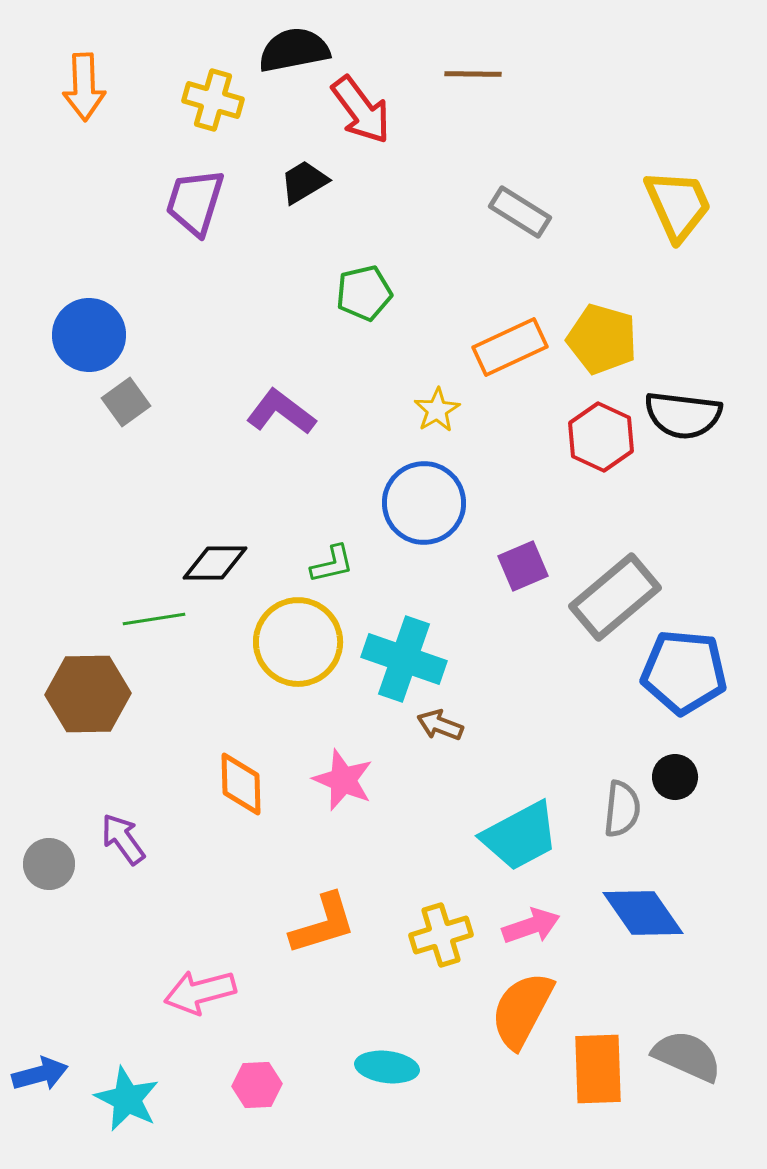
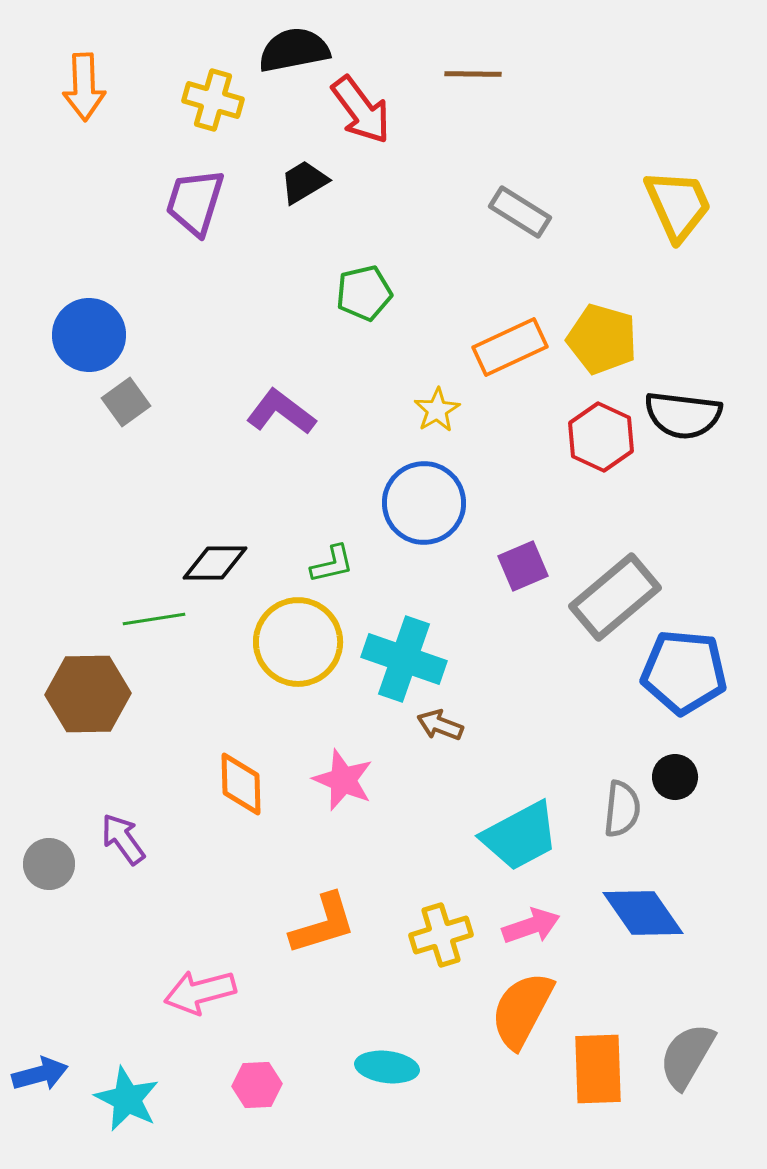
gray semicircle at (687, 1056): rotated 84 degrees counterclockwise
